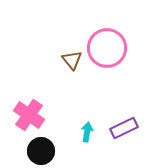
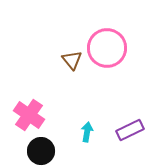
purple rectangle: moved 6 px right, 2 px down
